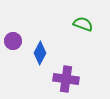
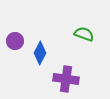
green semicircle: moved 1 px right, 10 px down
purple circle: moved 2 px right
